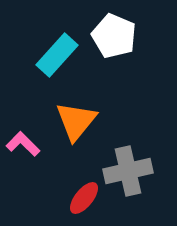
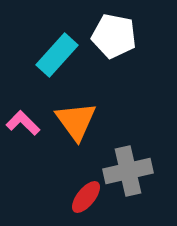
white pentagon: rotated 12 degrees counterclockwise
orange triangle: rotated 15 degrees counterclockwise
pink L-shape: moved 21 px up
red ellipse: moved 2 px right, 1 px up
